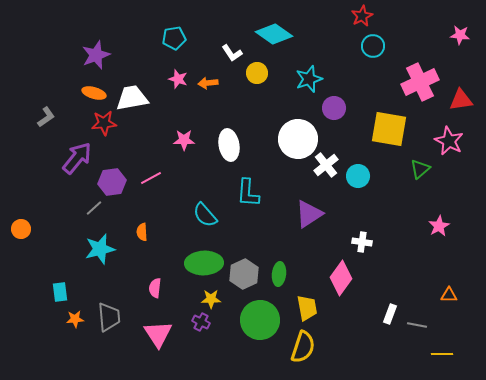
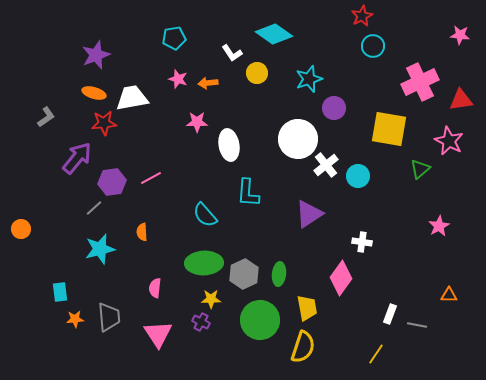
pink star at (184, 140): moved 13 px right, 18 px up
yellow line at (442, 354): moved 66 px left; rotated 55 degrees counterclockwise
